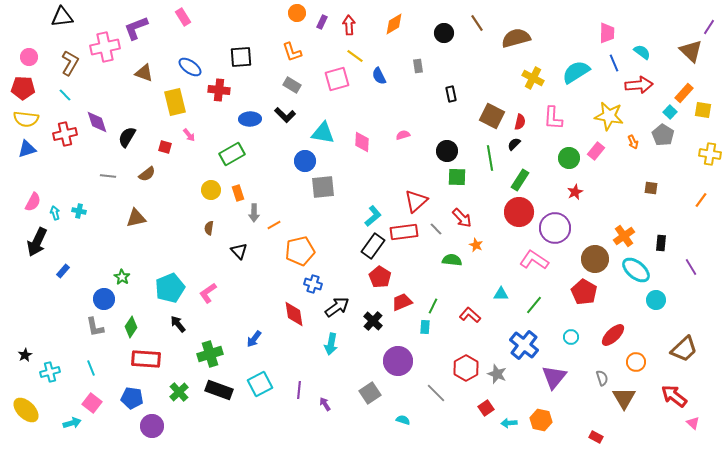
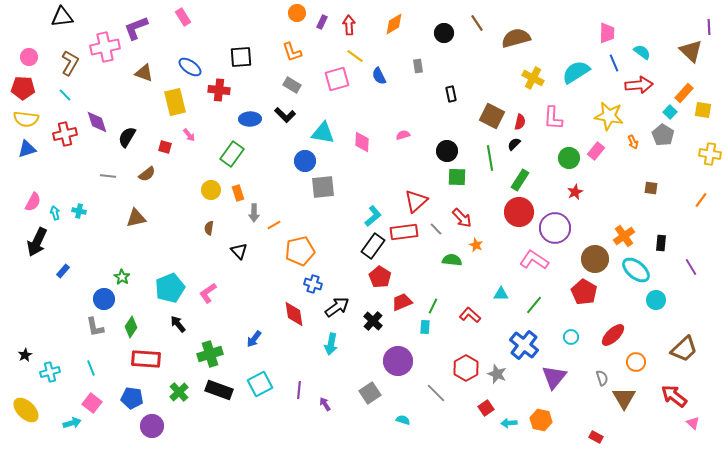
purple line at (709, 27): rotated 35 degrees counterclockwise
green rectangle at (232, 154): rotated 25 degrees counterclockwise
